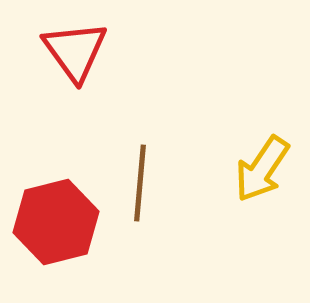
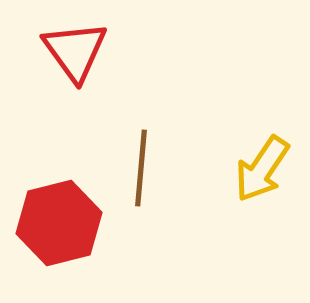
brown line: moved 1 px right, 15 px up
red hexagon: moved 3 px right, 1 px down
